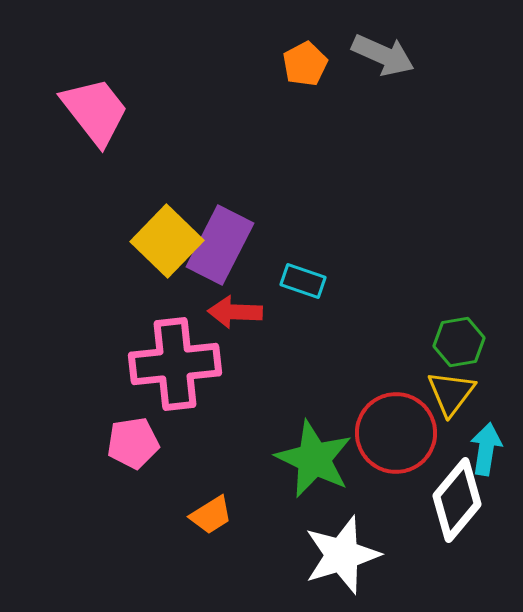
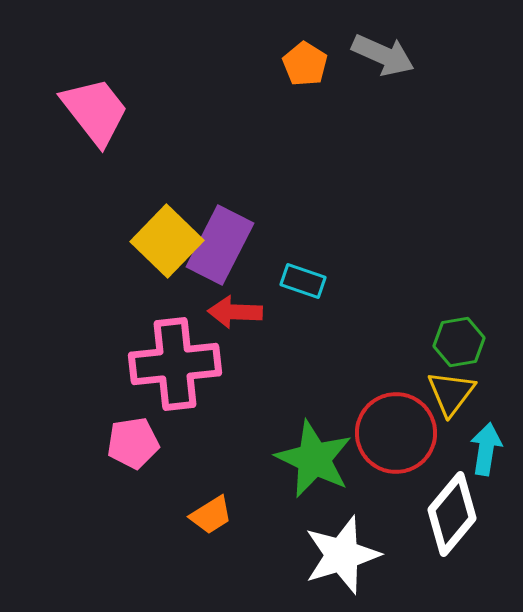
orange pentagon: rotated 12 degrees counterclockwise
white diamond: moved 5 px left, 14 px down
